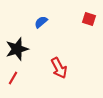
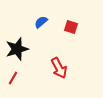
red square: moved 18 px left, 8 px down
